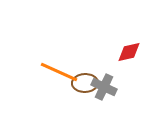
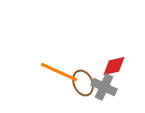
red diamond: moved 15 px left, 14 px down
brown ellipse: moved 2 px left; rotated 70 degrees clockwise
